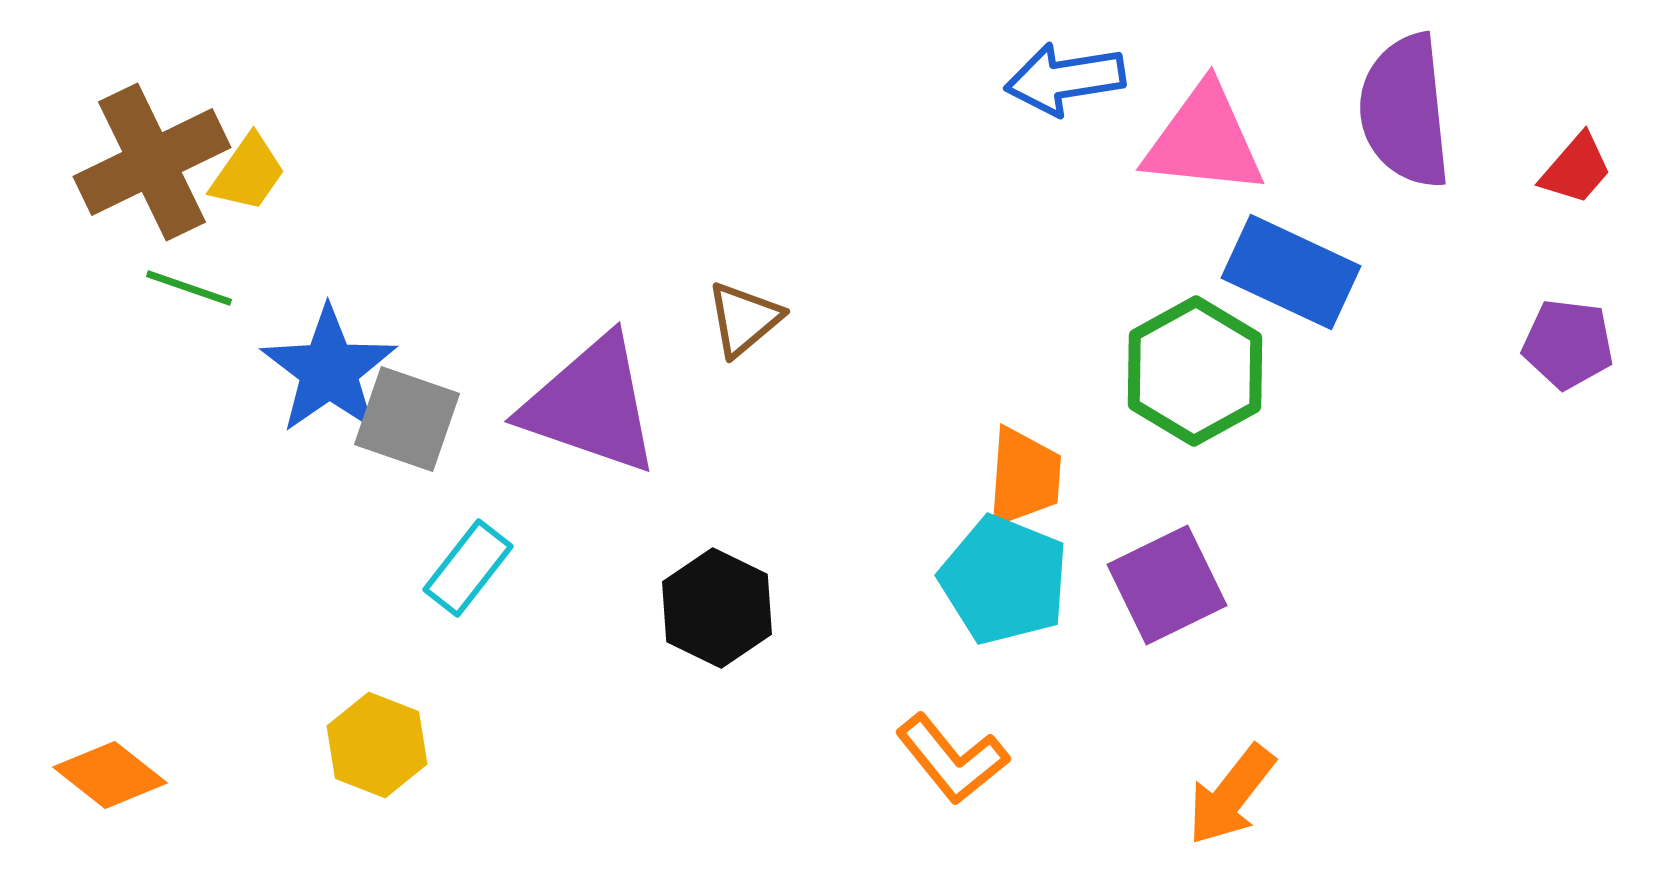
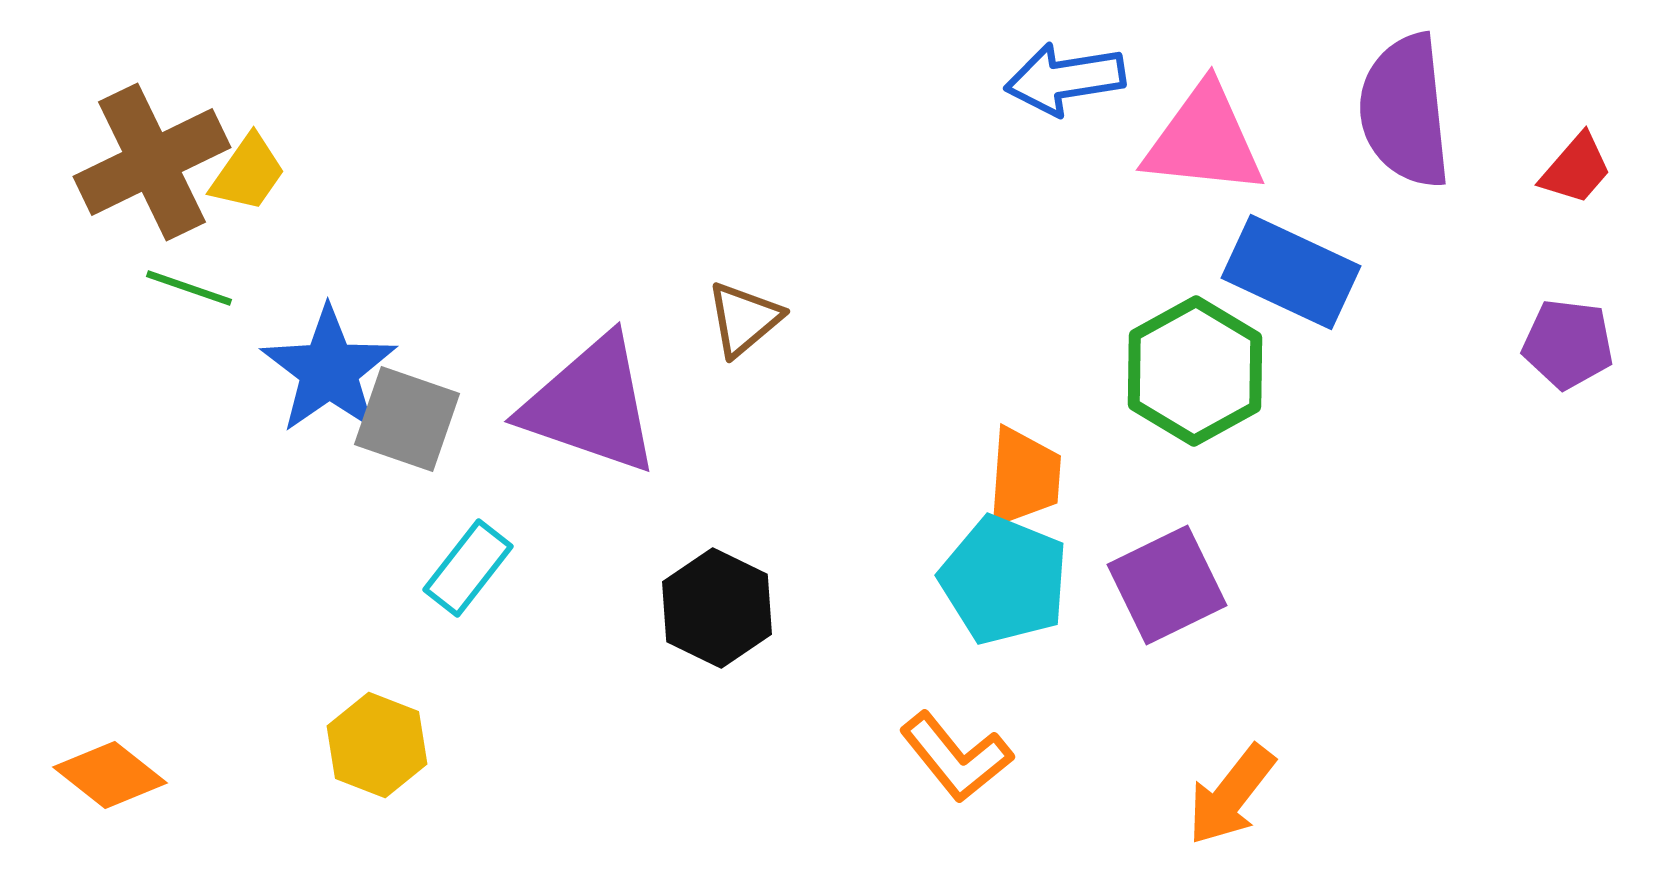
orange L-shape: moved 4 px right, 2 px up
